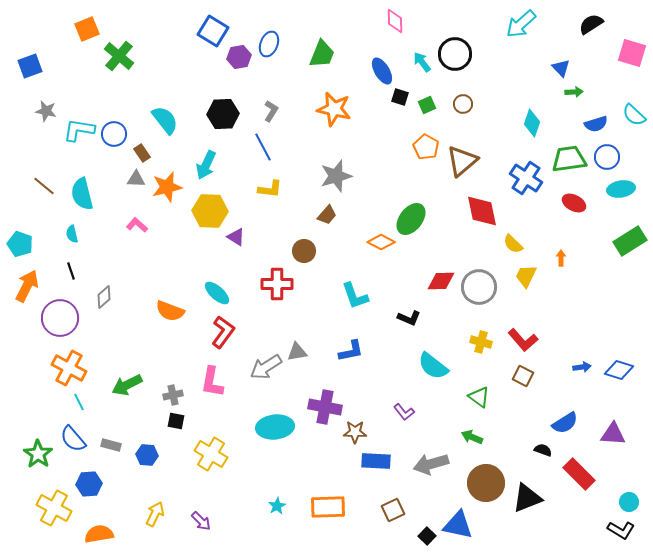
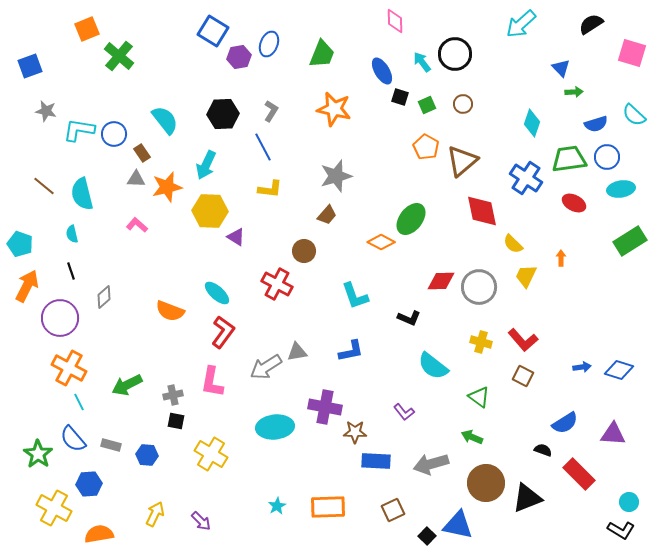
red cross at (277, 284): rotated 28 degrees clockwise
